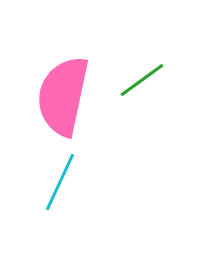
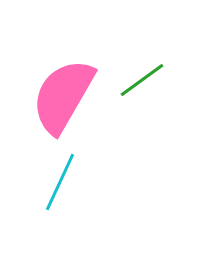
pink semicircle: rotated 18 degrees clockwise
